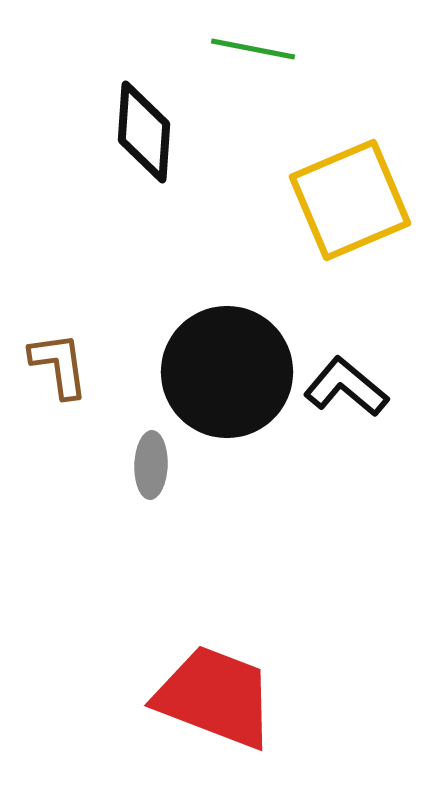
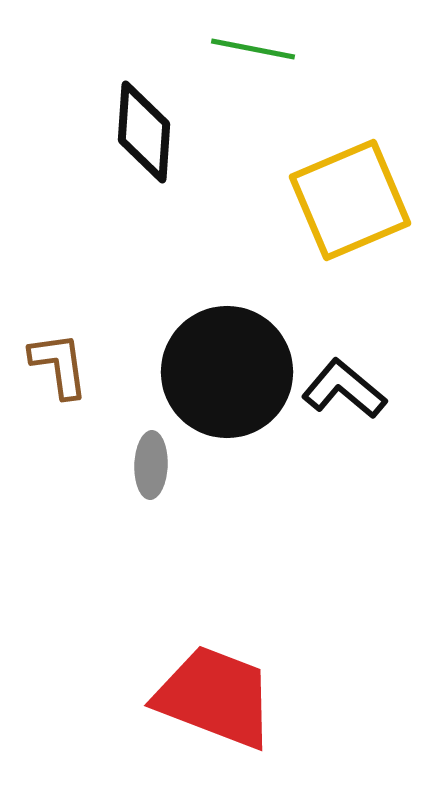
black L-shape: moved 2 px left, 2 px down
